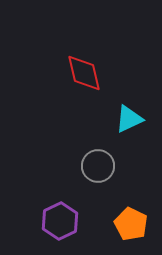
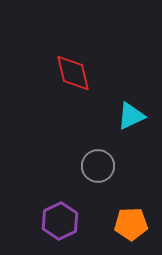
red diamond: moved 11 px left
cyan triangle: moved 2 px right, 3 px up
orange pentagon: rotated 28 degrees counterclockwise
